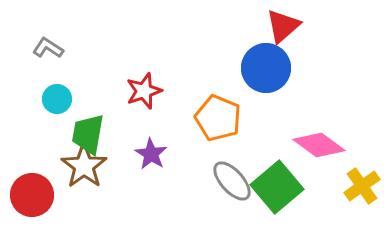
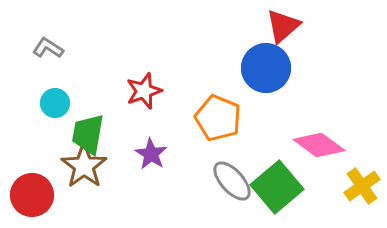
cyan circle: moved 2 px left, 4 px down
